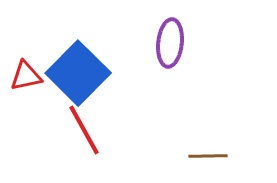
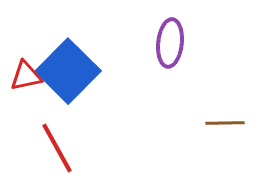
blue square: moved 10 px left, 2 px up
red line: moved 27 px left, 18 px down
brown line: moved 17 px right, 33 px up
